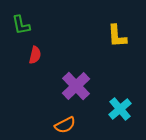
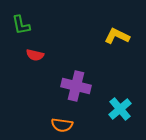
yellow L-shape: rotated 120 degrees clockwise
red semicircle: rotated 90 degrees clockwise
purple cross: rotated 32 degrees counterclockwise
orange semicircle: moved 3 px left; rotated 35 degrees clockwise
